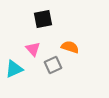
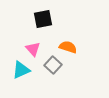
orange semicircle: moved 2 px left
gray square: rotated 24 degrees counterclockwise
cyan triangle: moved 7 px right, 1 px down
